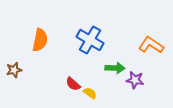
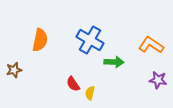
green arrow: moved 1 px left, 6 px up
purple star: moved 23 px right
red semicircle: rotated 14 degrees clockwise
yellow semicircle: rotated 112 degrees counterclockwise
